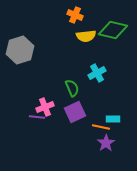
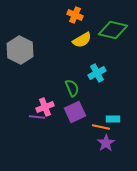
yellow semicircle: moved 4 px left, 4 px down; rotated 24 degrees counterclockwise
gray hexagon: rotated 16 degrees counterclockwise
